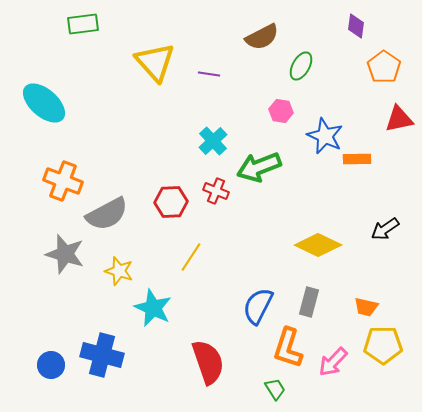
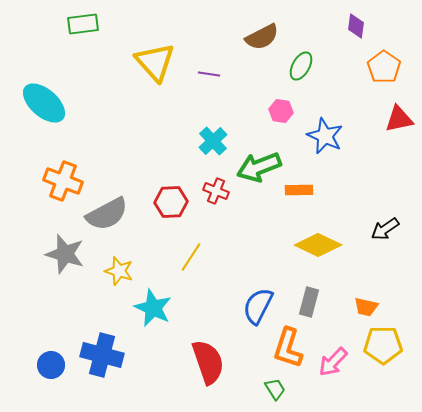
orange rectangle: moved 58 px left, 31 px down
